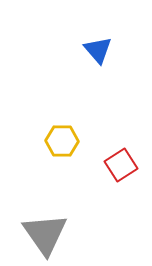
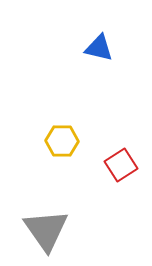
blue triangle: moved 1 px right, 2 px up; rotated 36 degrees counterclockwise
gray triangle: moved 1 px right, 4 px up
